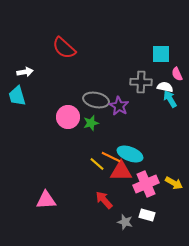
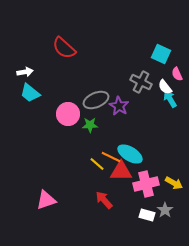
cyan square: rotated 24 degrees clockwise
gray cross: rotated 25 degrees clockwise
white semicircle: rotated 140 degrees counterclockwise
cyan trapezoid: moved 13 px right, 3 px up; rotated 35 degrees counterclockwise
gray ellipse: rotated 35 degrees counterclockwise
pink circle: moved 3 px up
green star: moved 1 px left, 2 px down; rotated 14 degrees clockwise
cyan ellipse: rotated 10 degrees clockwise
pink cross: rotated 10 degrees clockwise
pink triangle: rotated 15 degrees counterclockwise
gray star: moved 40 px right, 12 px up; rotated 21 degrees clockwise
